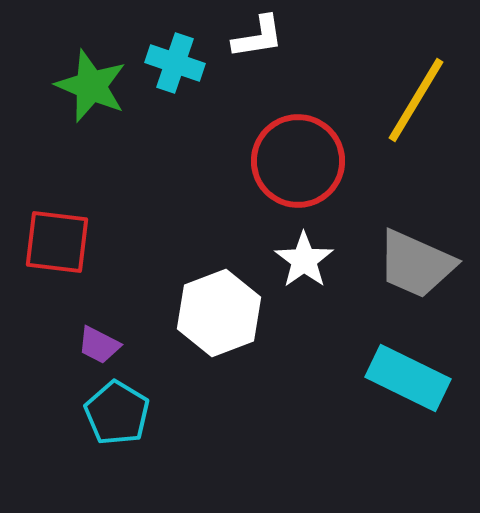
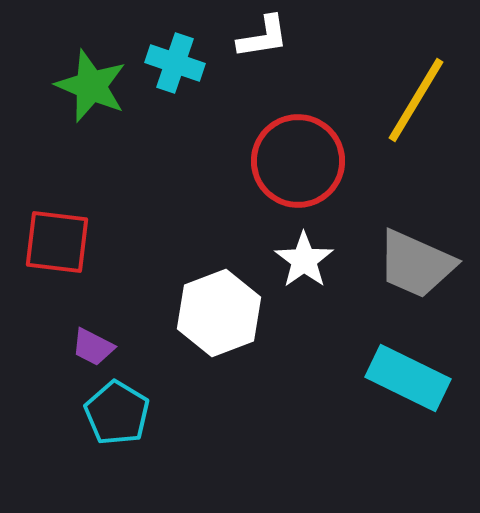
white L-shape: moved 5 px right
purple trapezoid: moved 6 px left, 2 px down
